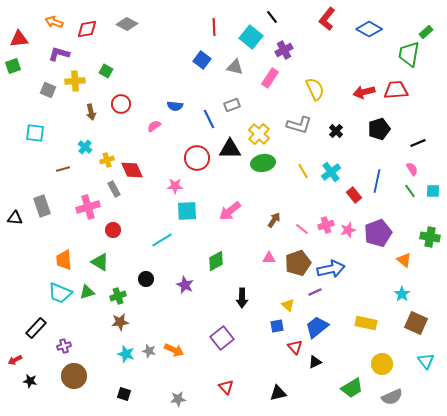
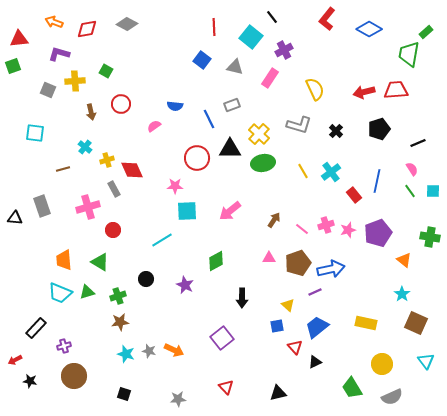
green trapezoid at (352, 388): rotated 90 degrees clockwise
